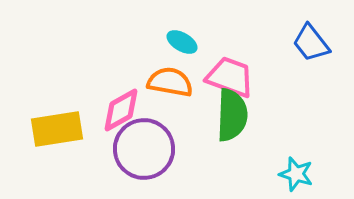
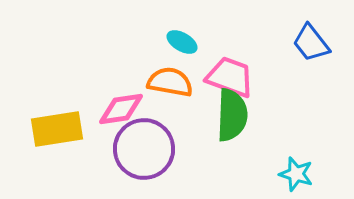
pink diamond: moved 1 px up; rotated 21 degrees clockwise
